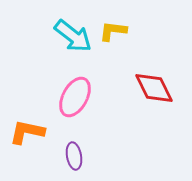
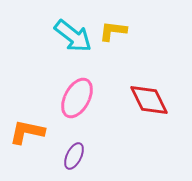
red diamond: moved 5 px left, 12 px down
pink ellipse: moved 2 px right, 1 px down
purple ellipse: rotated 36 degrees clockwise
